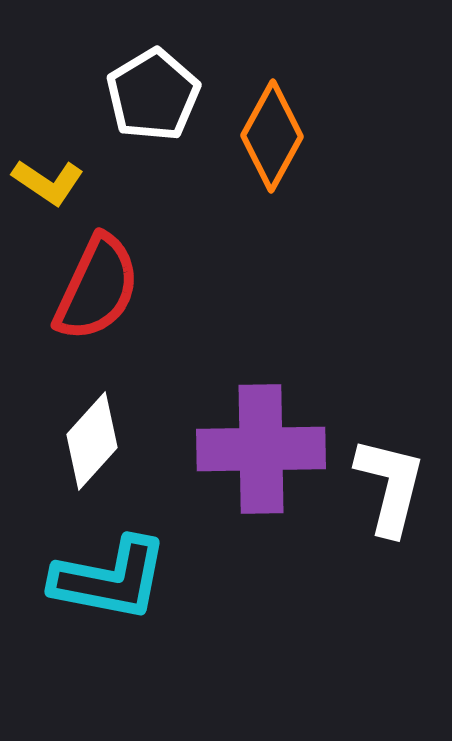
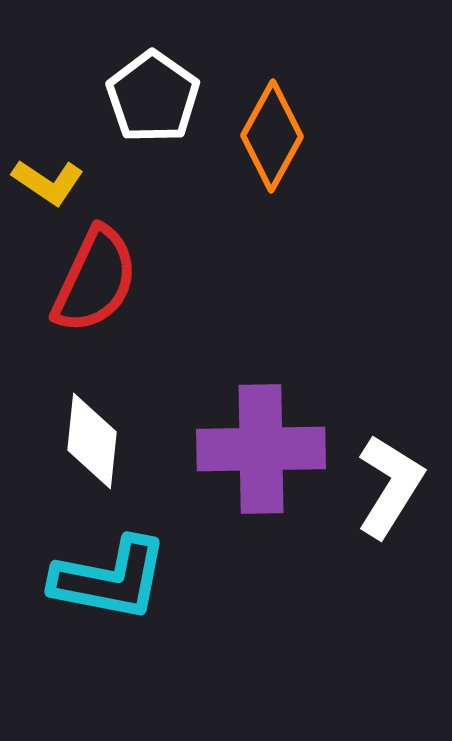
white pentagon: moved 2 px down; rotated 6 degrees counterclockwise
red semicircle: moved 2 px left, 8 px up
white diamond: rotated 36 degrees counterclockwise
white L-shape: rotated 18 degrees clockwise
